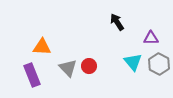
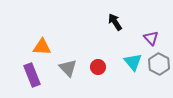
black arrow: moved 2 px left
purple triangle: rotated 49 degrees clockwise
red circle: moved 9 px right, 1 px down
